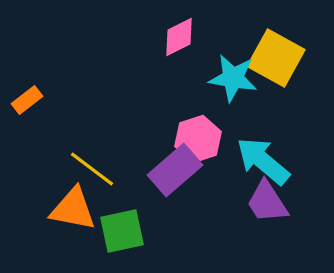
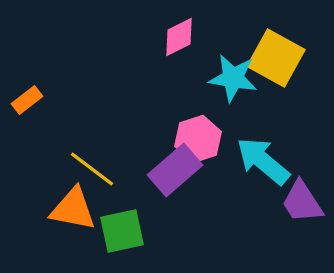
purple trapezoid: moved 35 px right
